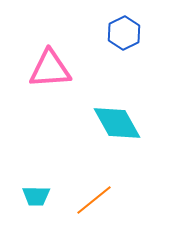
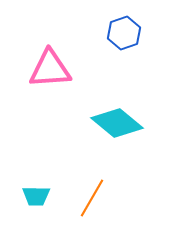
blue hexagon: rotated 8 degrees clockwise
cyan diamond: rotated 21 degrees counterclockwise
orange line: moved 2 px left, 2 px up; rotated 21 degrees counterclockwise
